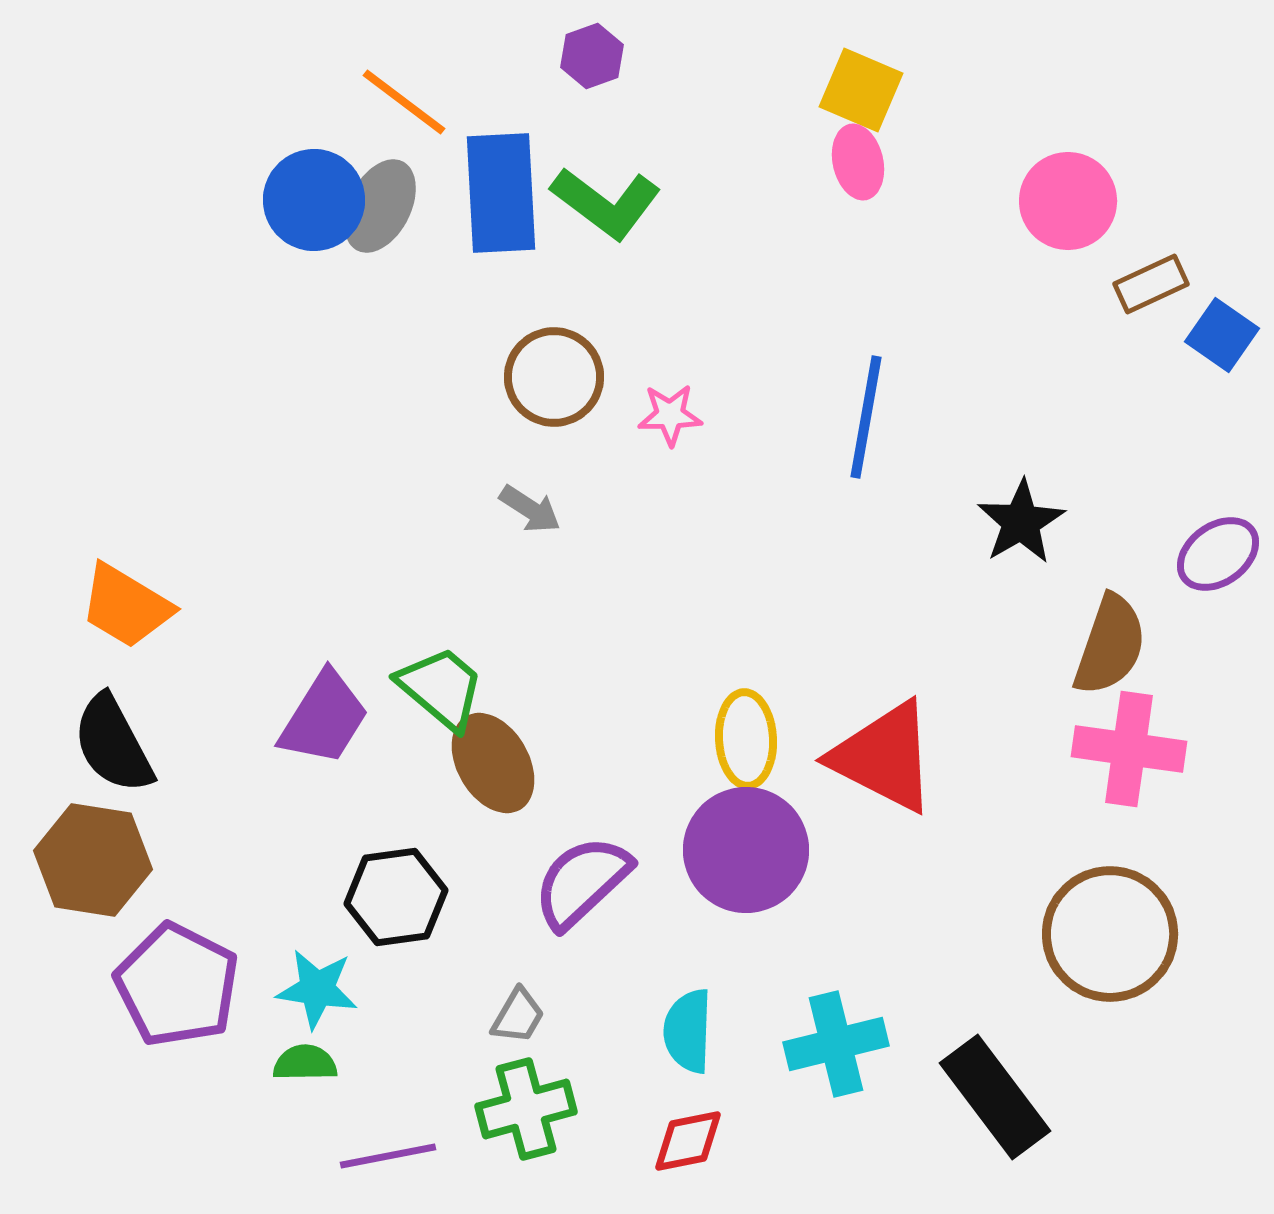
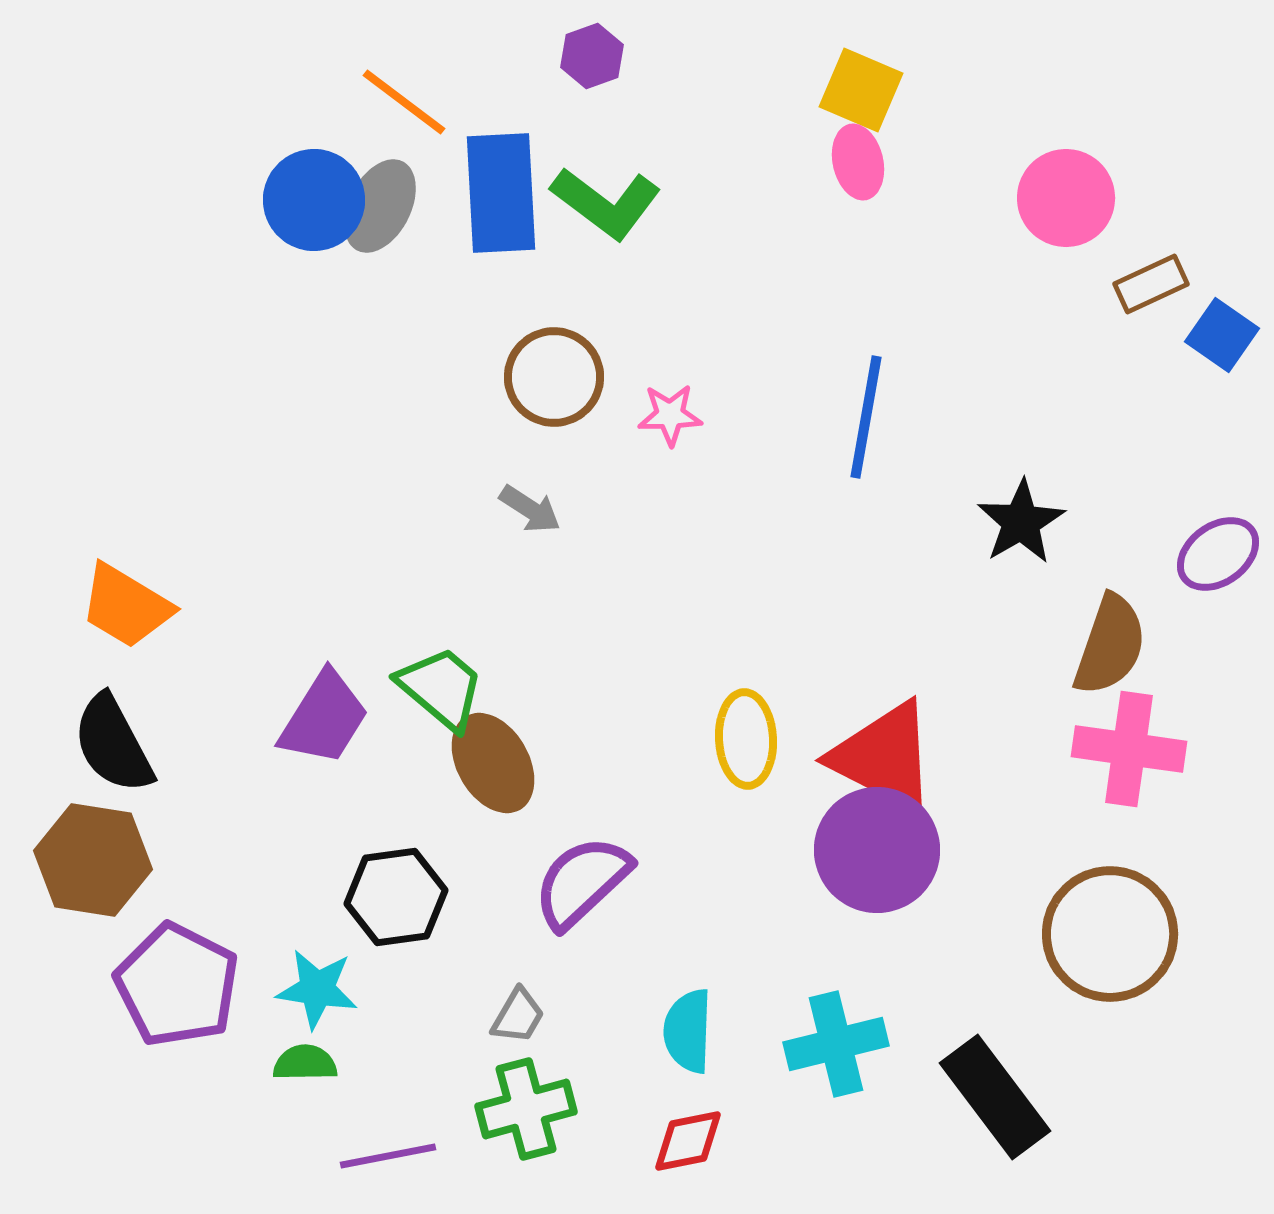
pink circle at (1068, 201): moved 2 px left, 3 px up
purple circle at (746, 850): moved 131 px right
